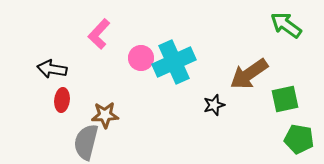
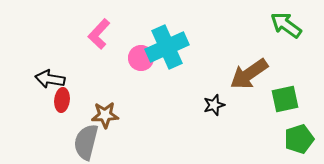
cyan cross: moved 7 px left, 15 px up
black arrow: moved 2 px left, 10 px down
green pentagon: rotated 28 degrees counterclockwise
